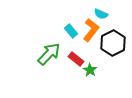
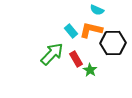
cyan semicircle: moved 4 px left, 4 px up
orange L-shape: rotated 115 degrees counterclockwise
black hexagon: rotated 25 degrees clockwise
green arrow: moved 3 px right
red rectangle: rotated 21 degrees clockwise
